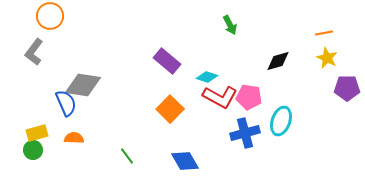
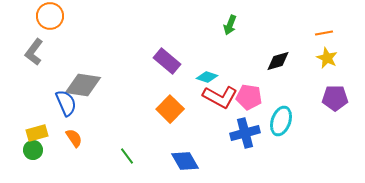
green arrow: rotated 48 degrees clockwise
purple pentagon: moved 12 px left, 10 px down
orange semicircle: rotated 54 degrees clockwise
